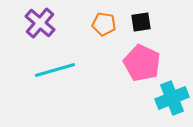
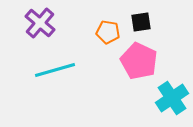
orange pentagon: moved 4 px right, 8 px down
pink pentagon: moved 3 px left, 2 px up
cyan cross: rotated 12 degrees counterclockwise
